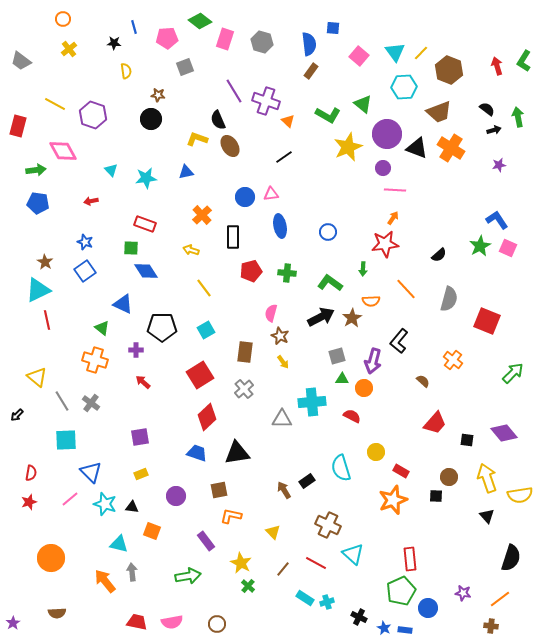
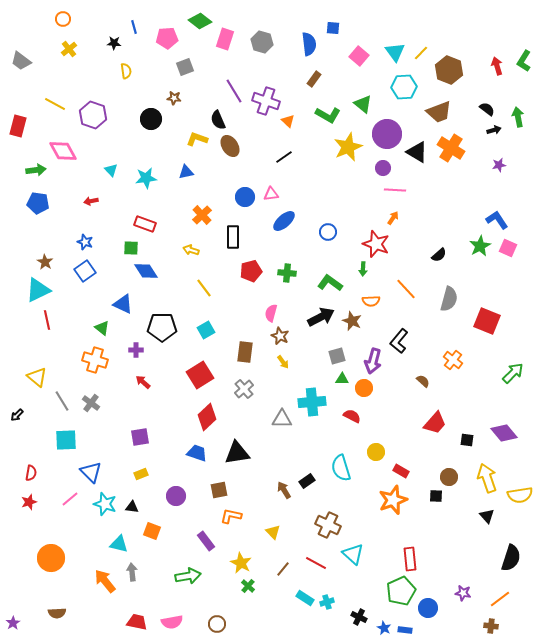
brown rectangle at (311, 71): moved 3 px right, 8 px down
brown star at (158, 95): moved 16 px right, 3 px down
black triangle at (417, 148): moved 4 px down; rotated 10 degrees clockwise
blue ellipse at (280, 226): moved 4 px right, 5 px up; rotated 60 degrees clockwise
red star at (385, 244): moved 9 px left; rotated 28 degrees clockwise
brown star at (352, 318): moved 3 px down; rotated 18 degrees counterclockwise
